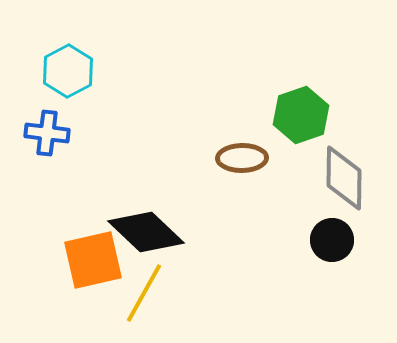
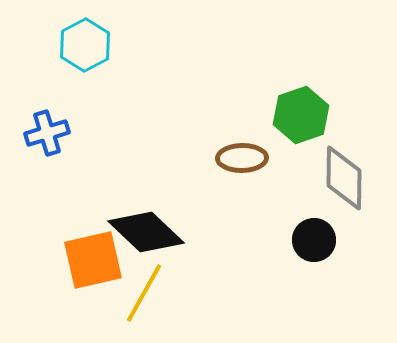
cyan hexagon: moved 17 px right, 26 px up
blue cross: rotated 24 degrees counterclockwise
black circle: moved 18 px left
